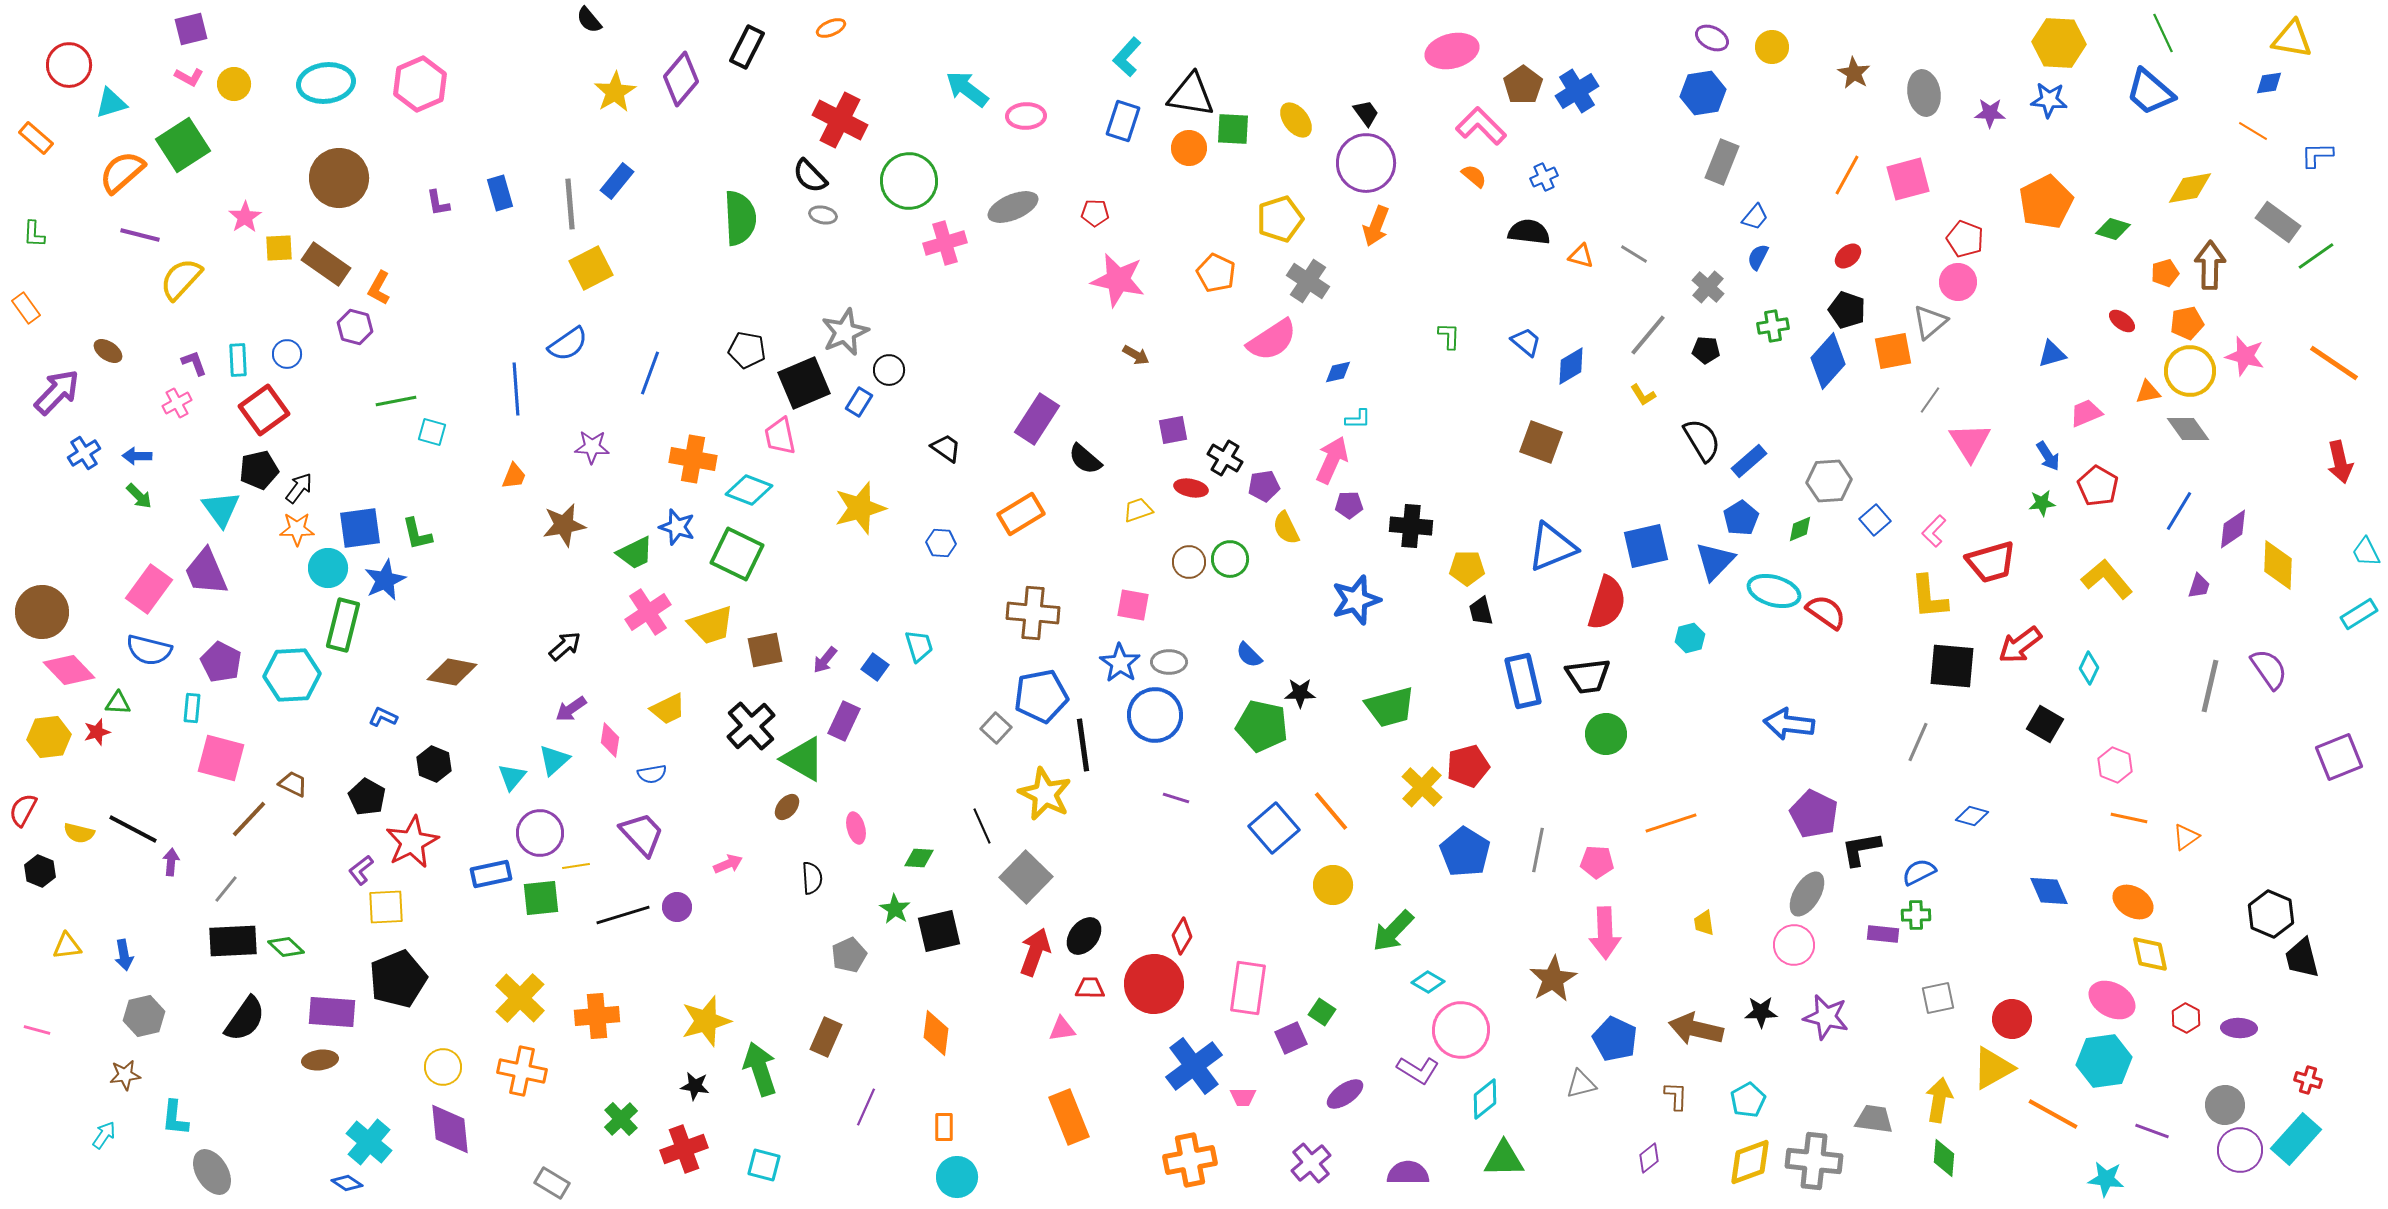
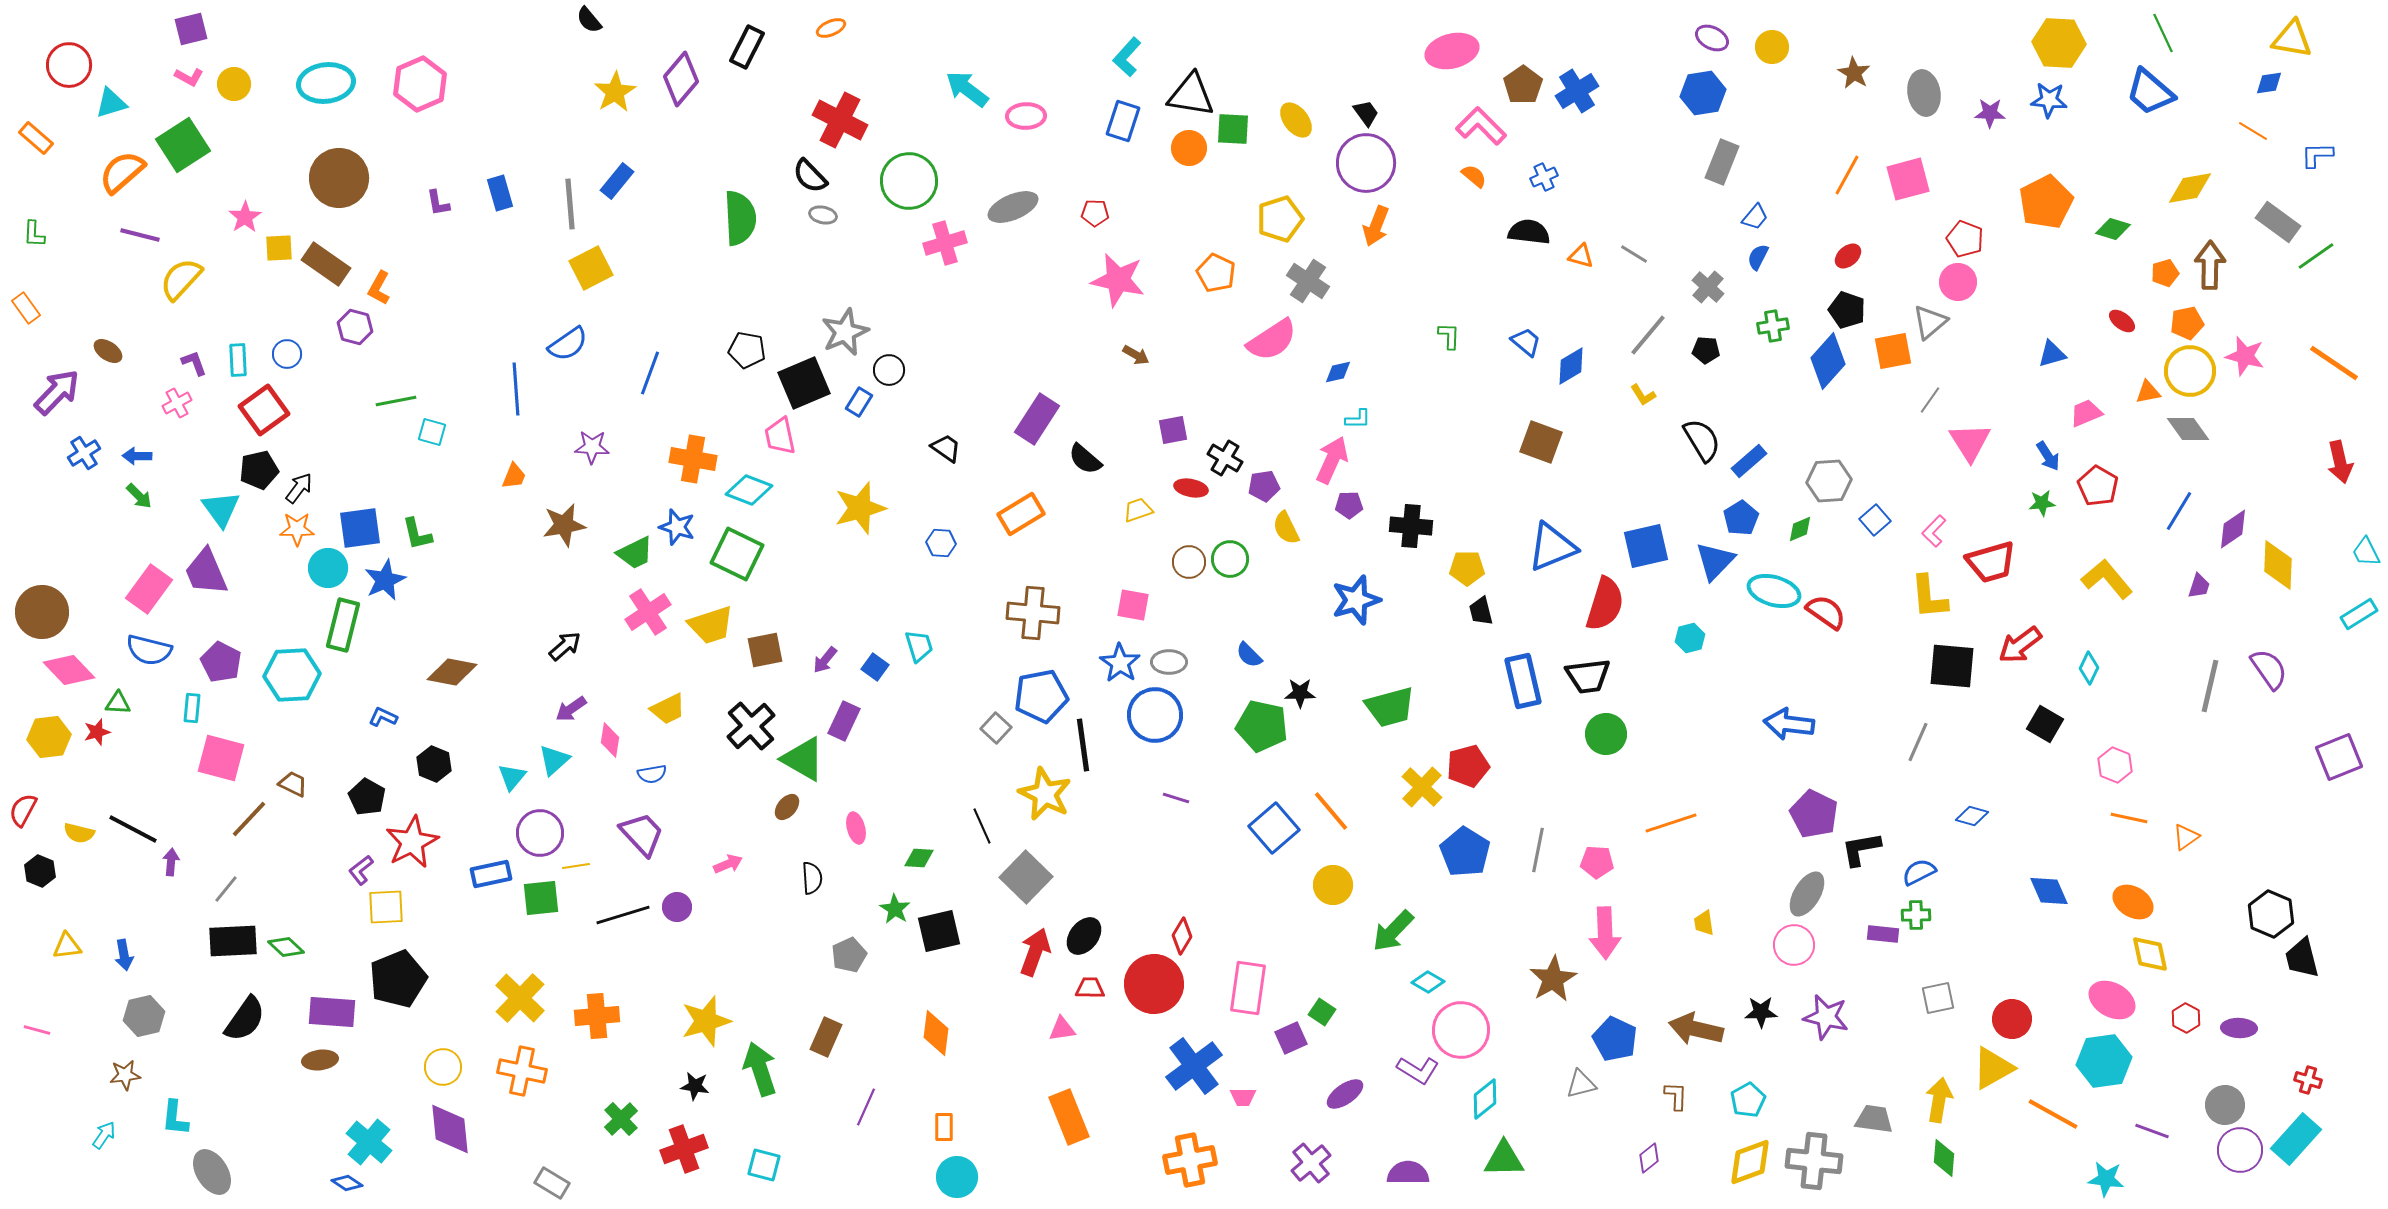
red semicircle at (1607, 603): moved 2 px left, 1 px down
